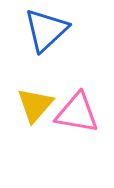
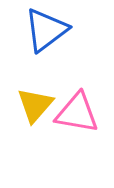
blue triangle: rotated 6 degrees clockwise
